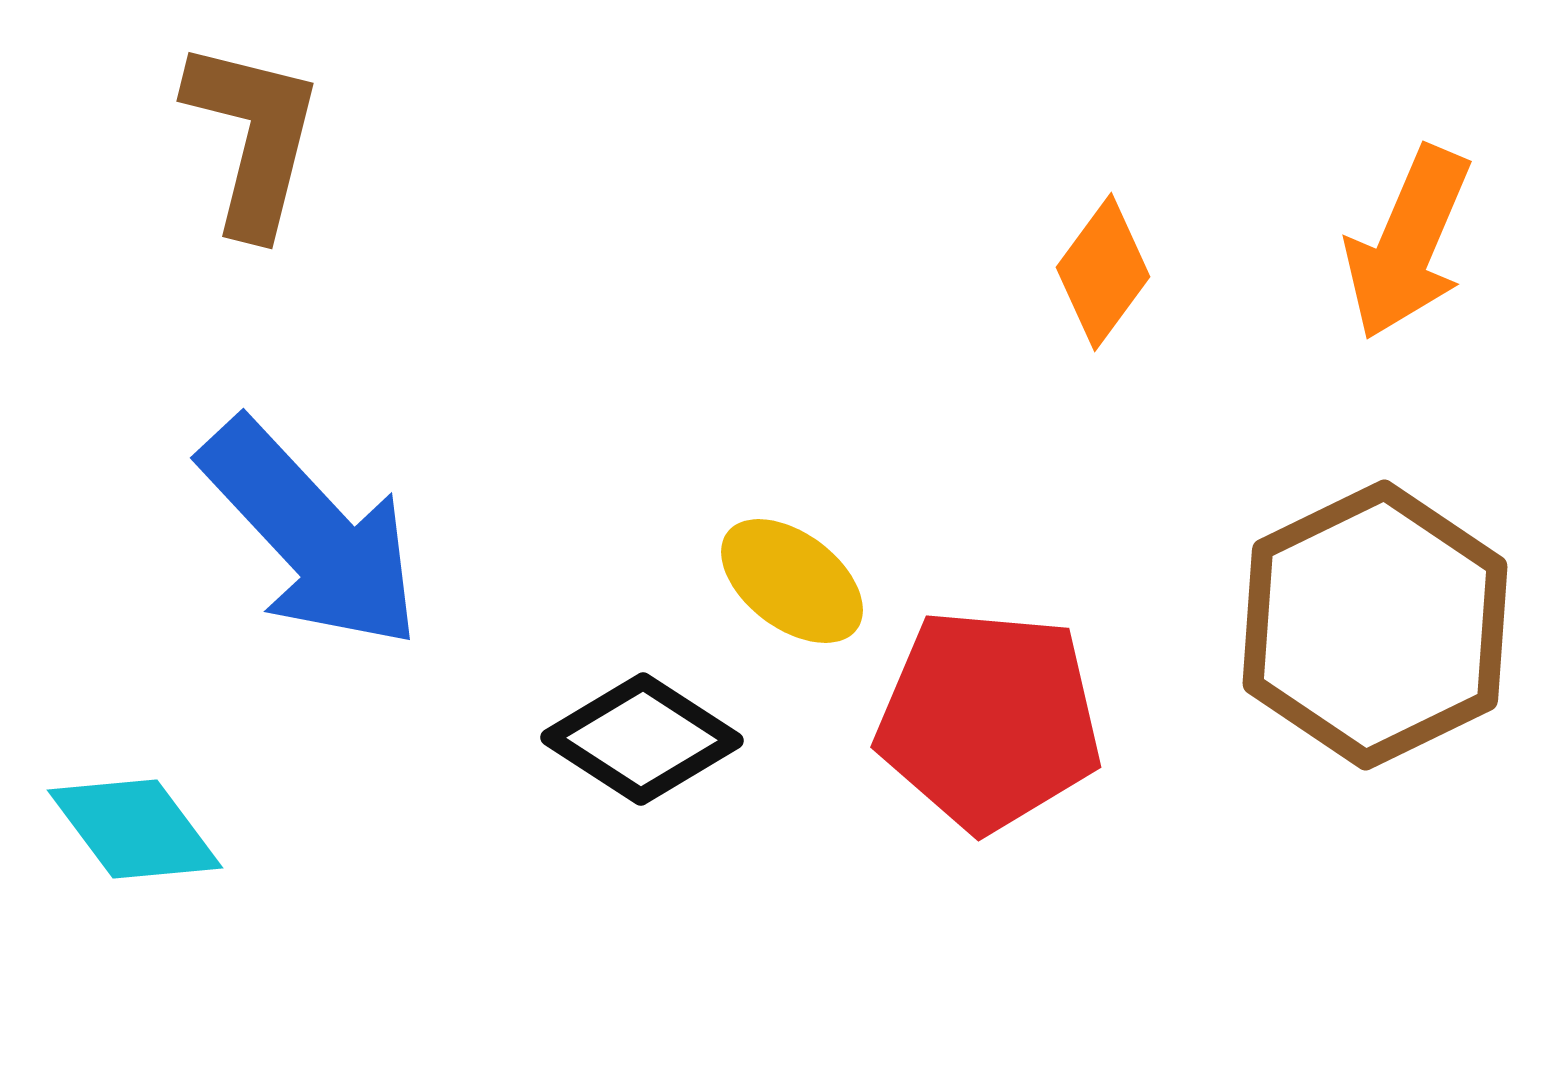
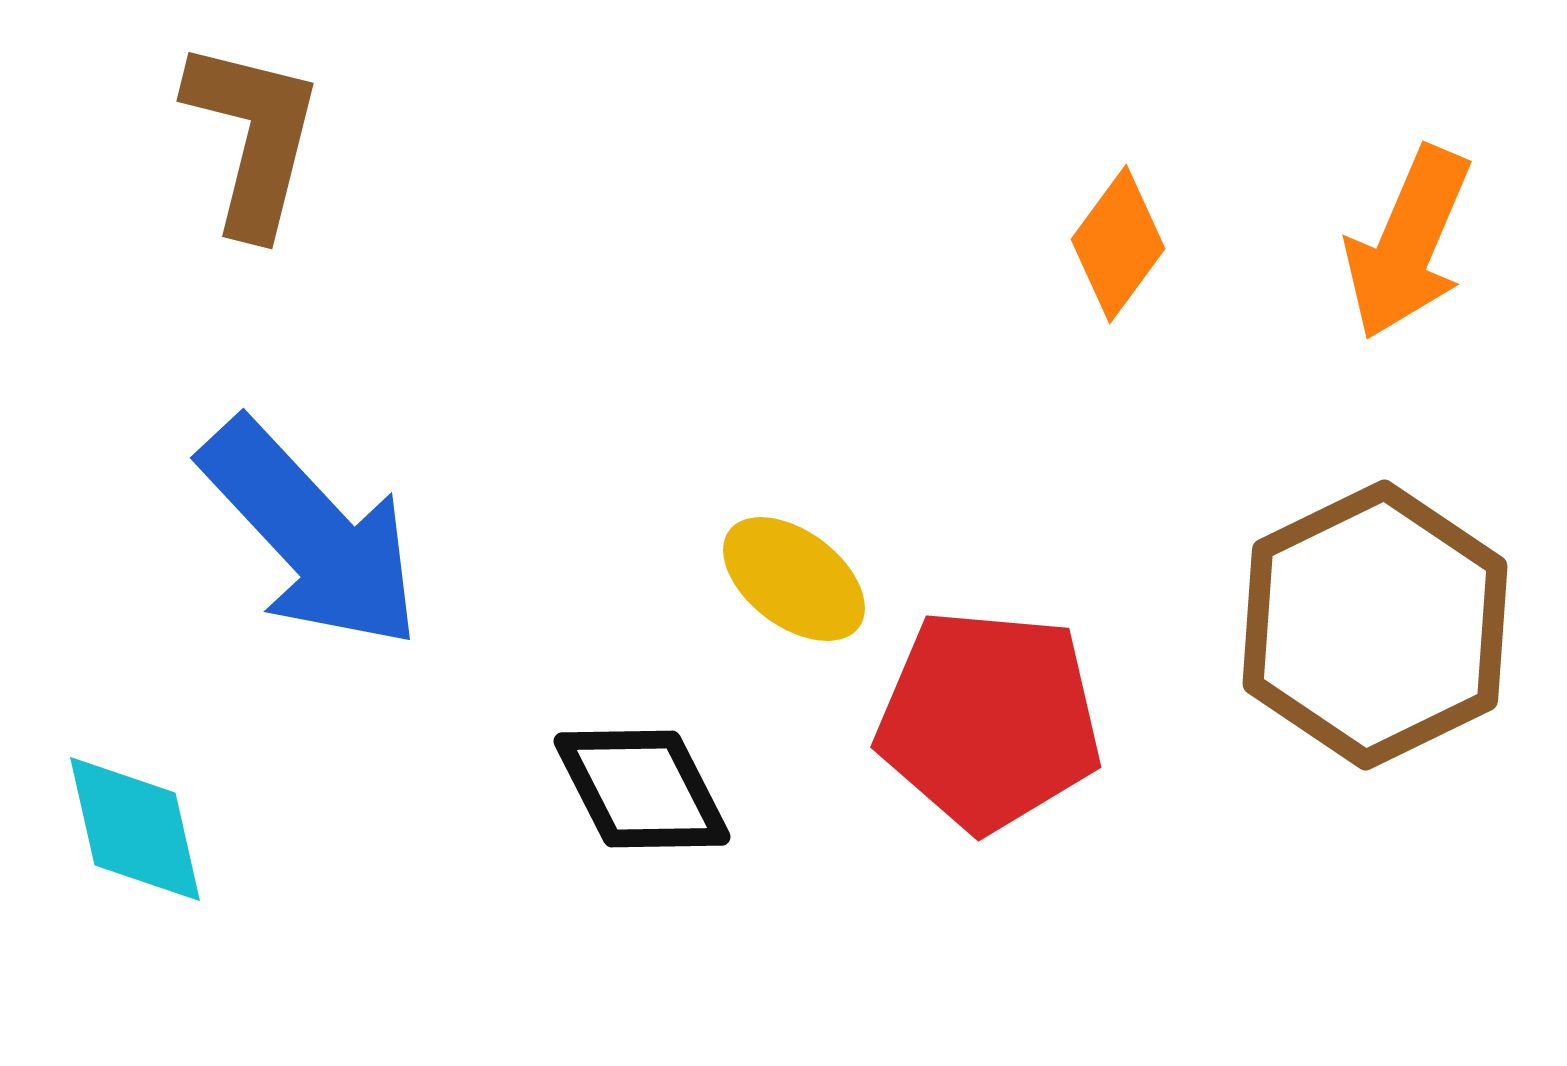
orange diamond: moved 15 px right, 28 px up
yellow ellipse: moved 2 px right, 2 px up
black diamond: moved 50 px down; rotated 30 degrees clockwise
cyan diamond: rotated 24 degrees clockwise
